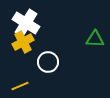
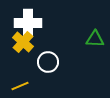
white cross: moved 2 px right; rotated 32 degrees counterclockwise
yellow cross: rotated 20 degrees counterclockwise
